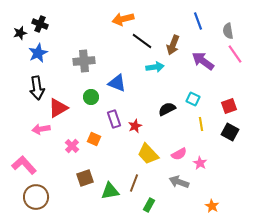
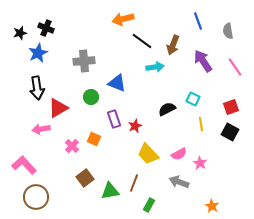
black cross: moved 6 px right, 4 px down
pink line: moved 13 px down
purple arrow: rotated 20 degrees clockwise
red square: moved 2 px right, 1 px down
brown square: rotated 18 degrees counterclockwise
